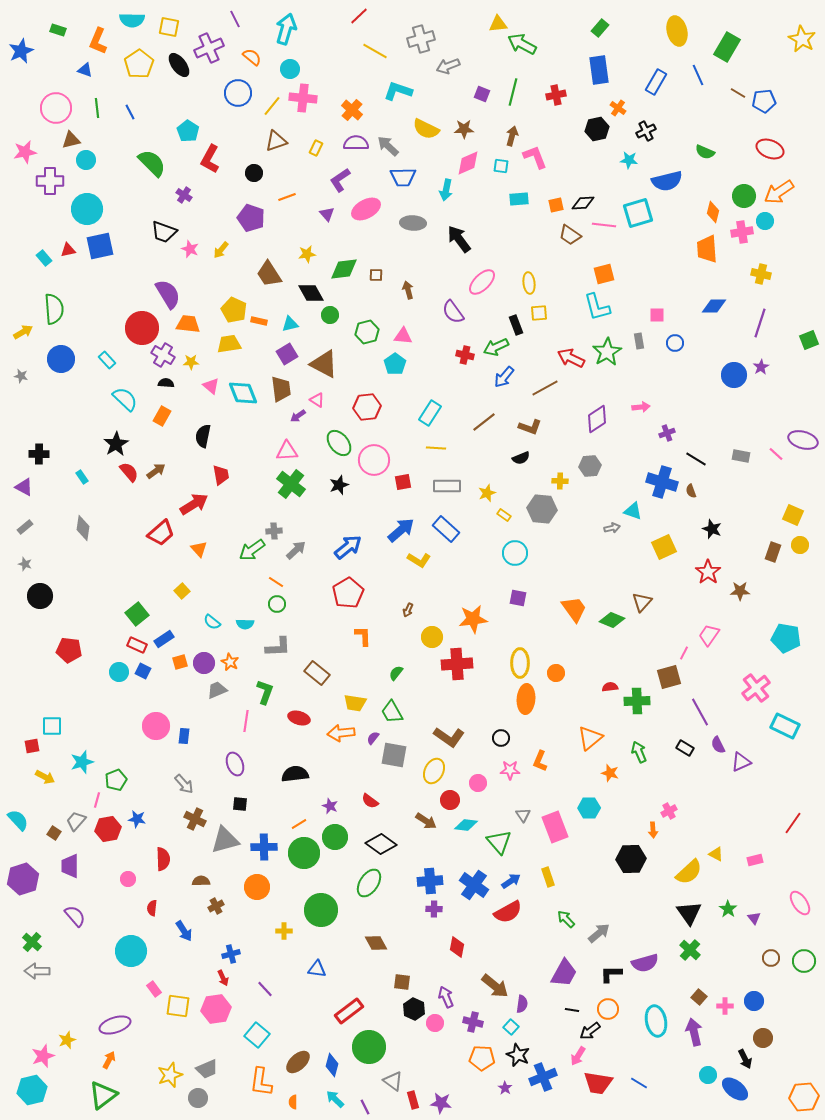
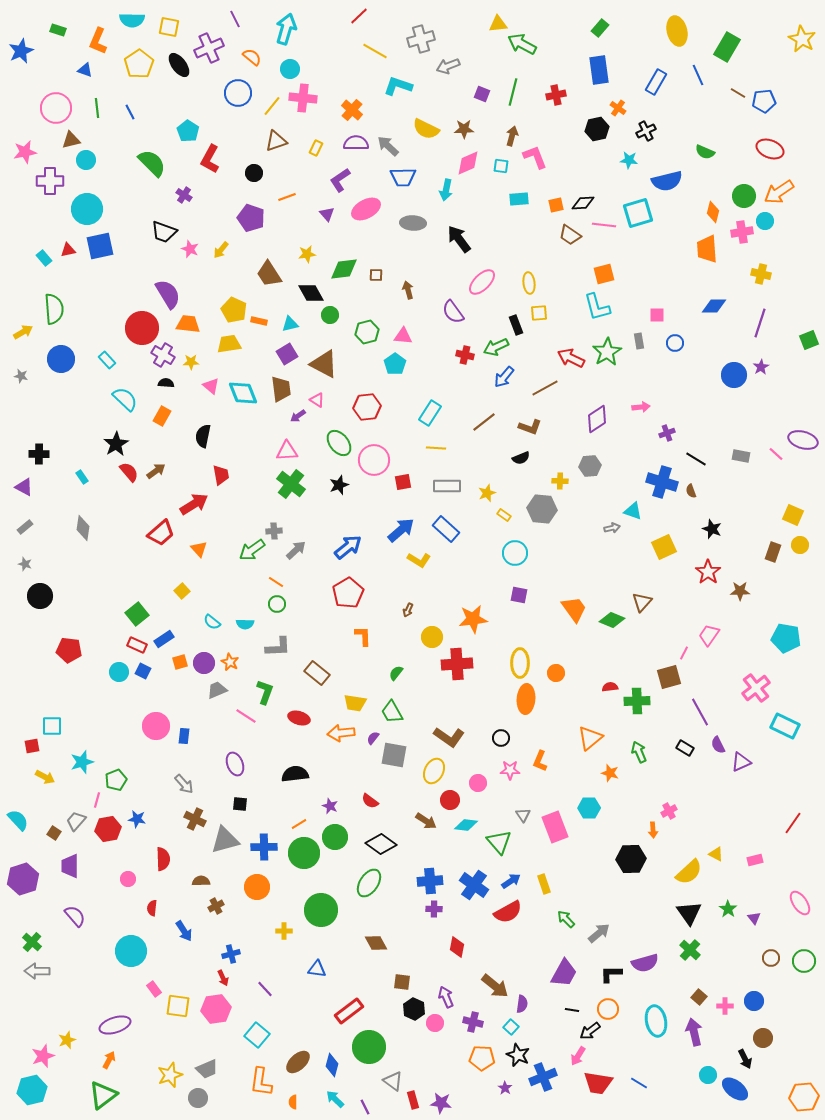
cyan L-shape at (398, 91): moved 5 px up
purple square at (518, 598): moved 1 px right, 3 px up
pink line at (246, 721): moved 5 px up; rotated 65 degrees counterclockwise
yellow rectangle at (548, 877): moved 4 px left, 7 px down
